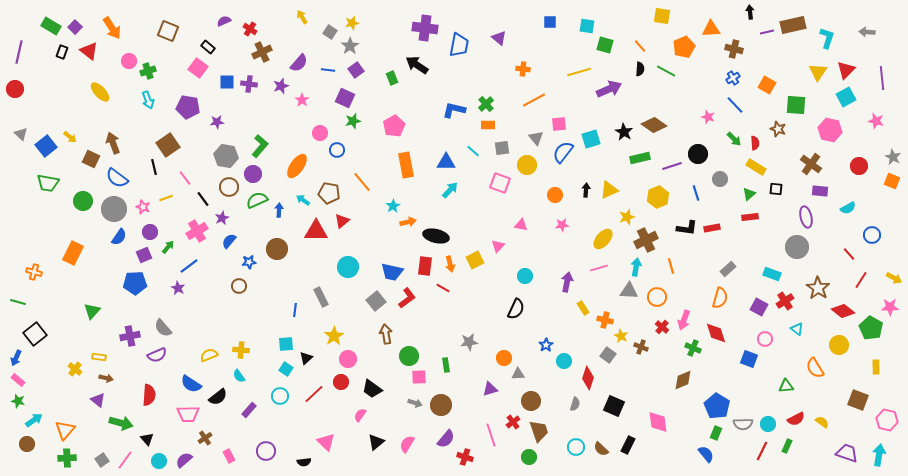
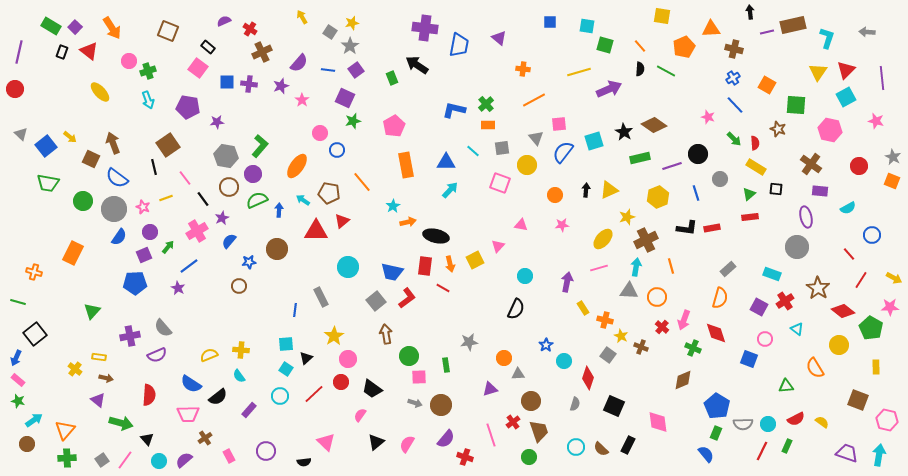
cyan square at (591, 139): moved 3 px right, 2 px down
